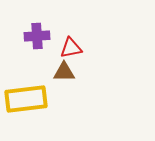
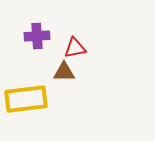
red triangle: moved 4 px right
